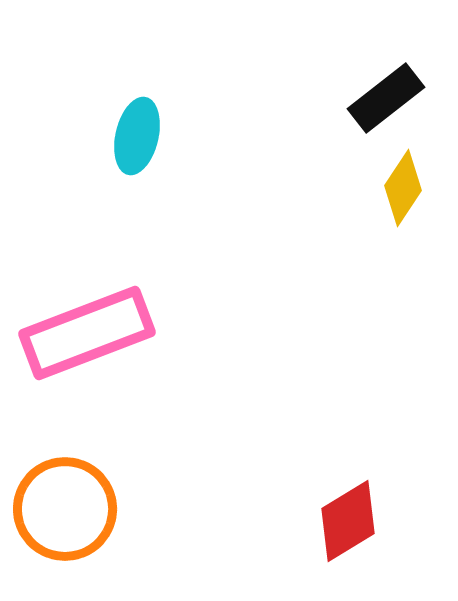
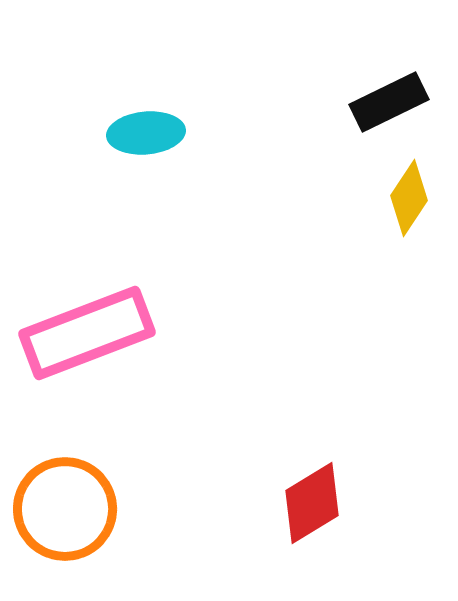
black rectangle: moved 3 px right, 4 px down; rotated 12 degrees clockwise
cyan ellipse: moved 9 px right, 3 px up; rotated 72 degrees clockwise
yellow diamond: moved 6 px right, 10 px down
red diamond: moved 36 px left, 18 px up
